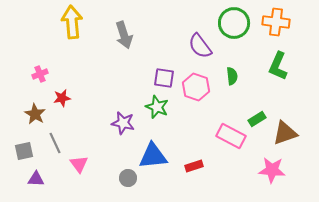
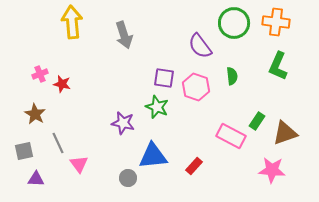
red star: moved 14 px up; rotated 24 degrees clockwise
green rectangle: moved 2 px down; rotated 24 degrees counterclockwise
gray line: moved 3 px right
red rectangle: rotated 30 degrees counterclockwise
